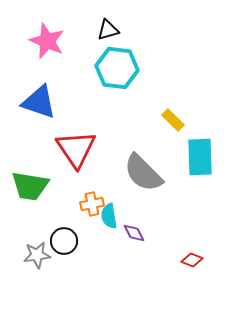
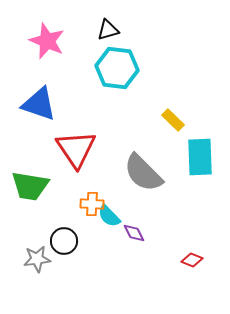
blue triangle: moved 2 px down
orange cross: rotated 15 degrees clockwise
cyan semicircle: rotated 35 degrees counterclockwise
gray star: moved 4 px down
